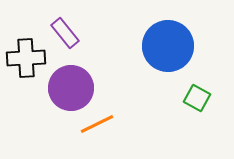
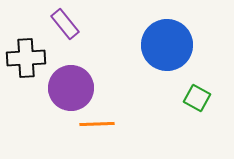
purple rectangle: moved 9 px up
blue circle: moved 1 px left, 1 px up
orange line: rotated 24 degrees clockwise
